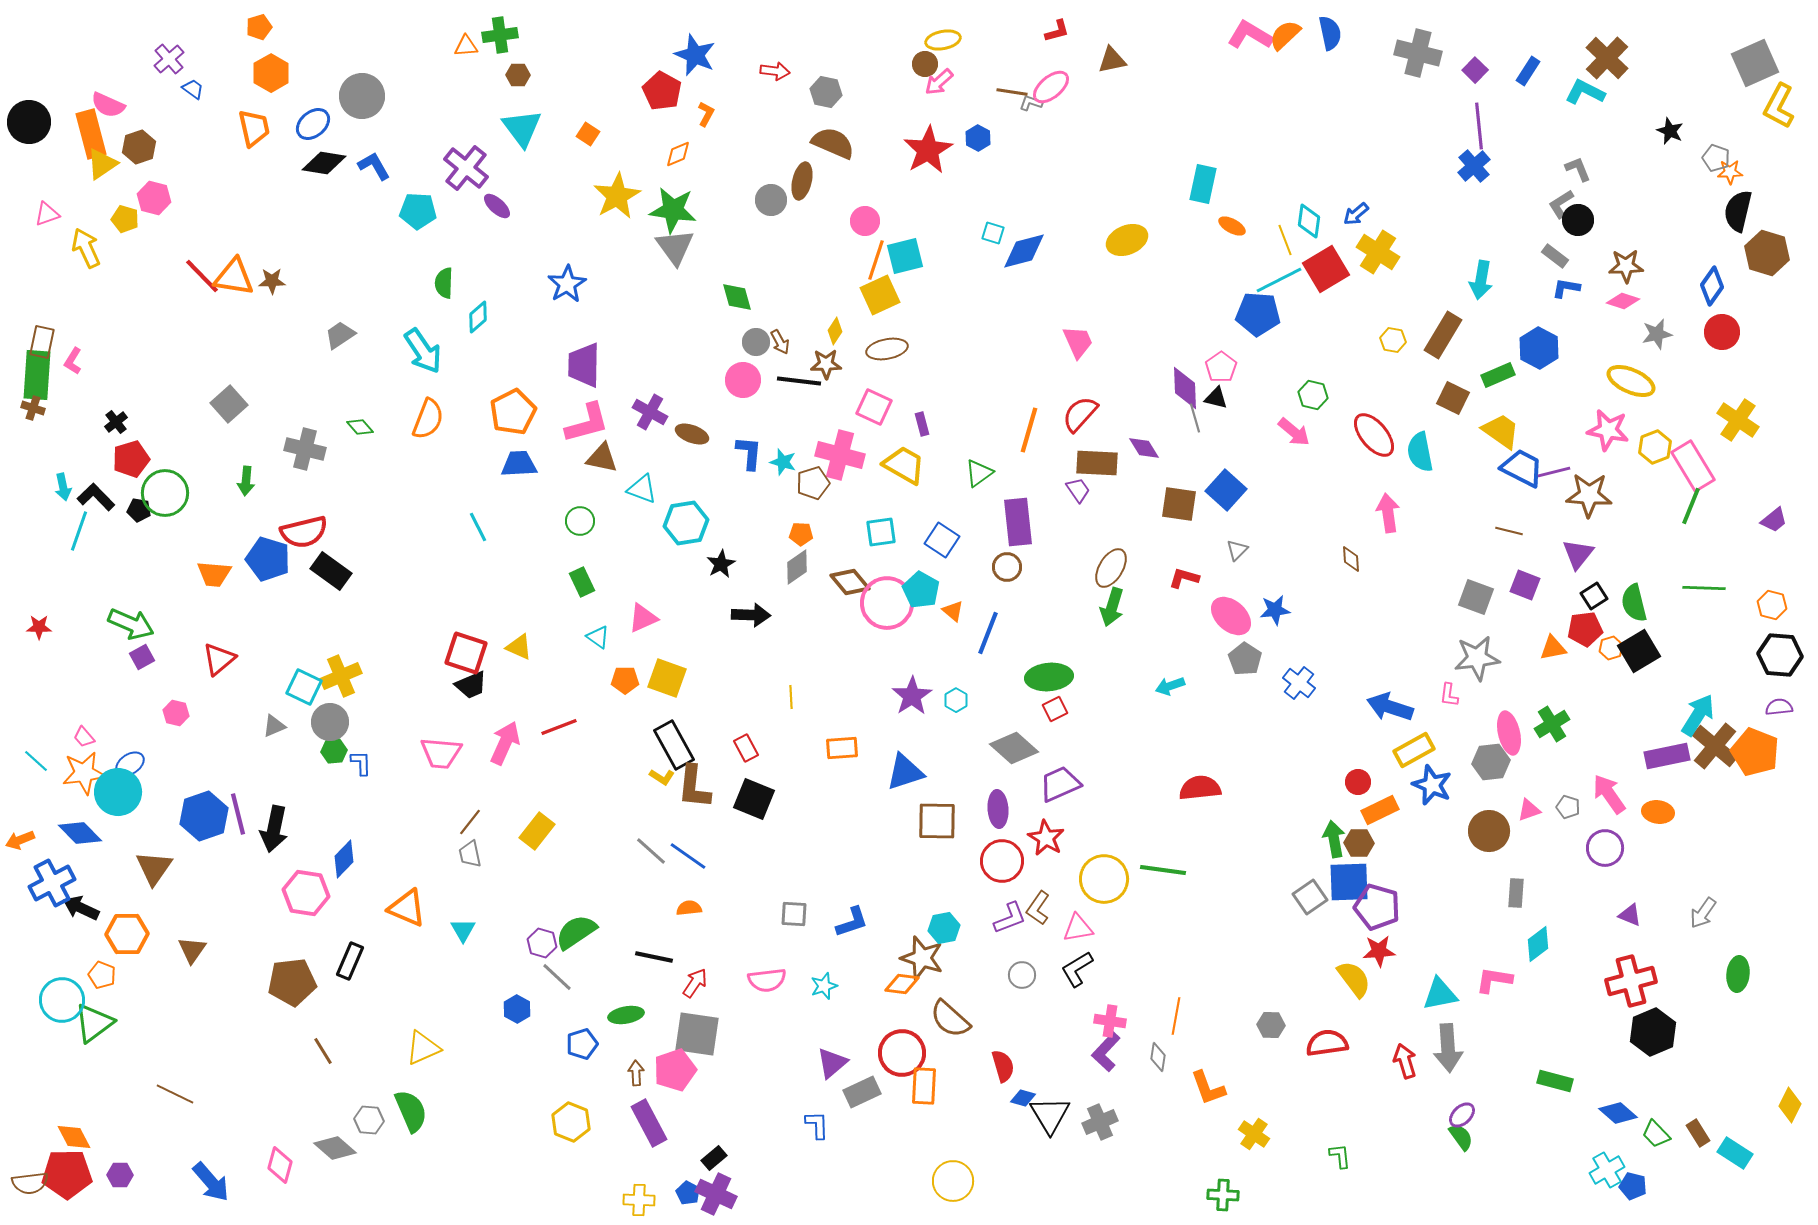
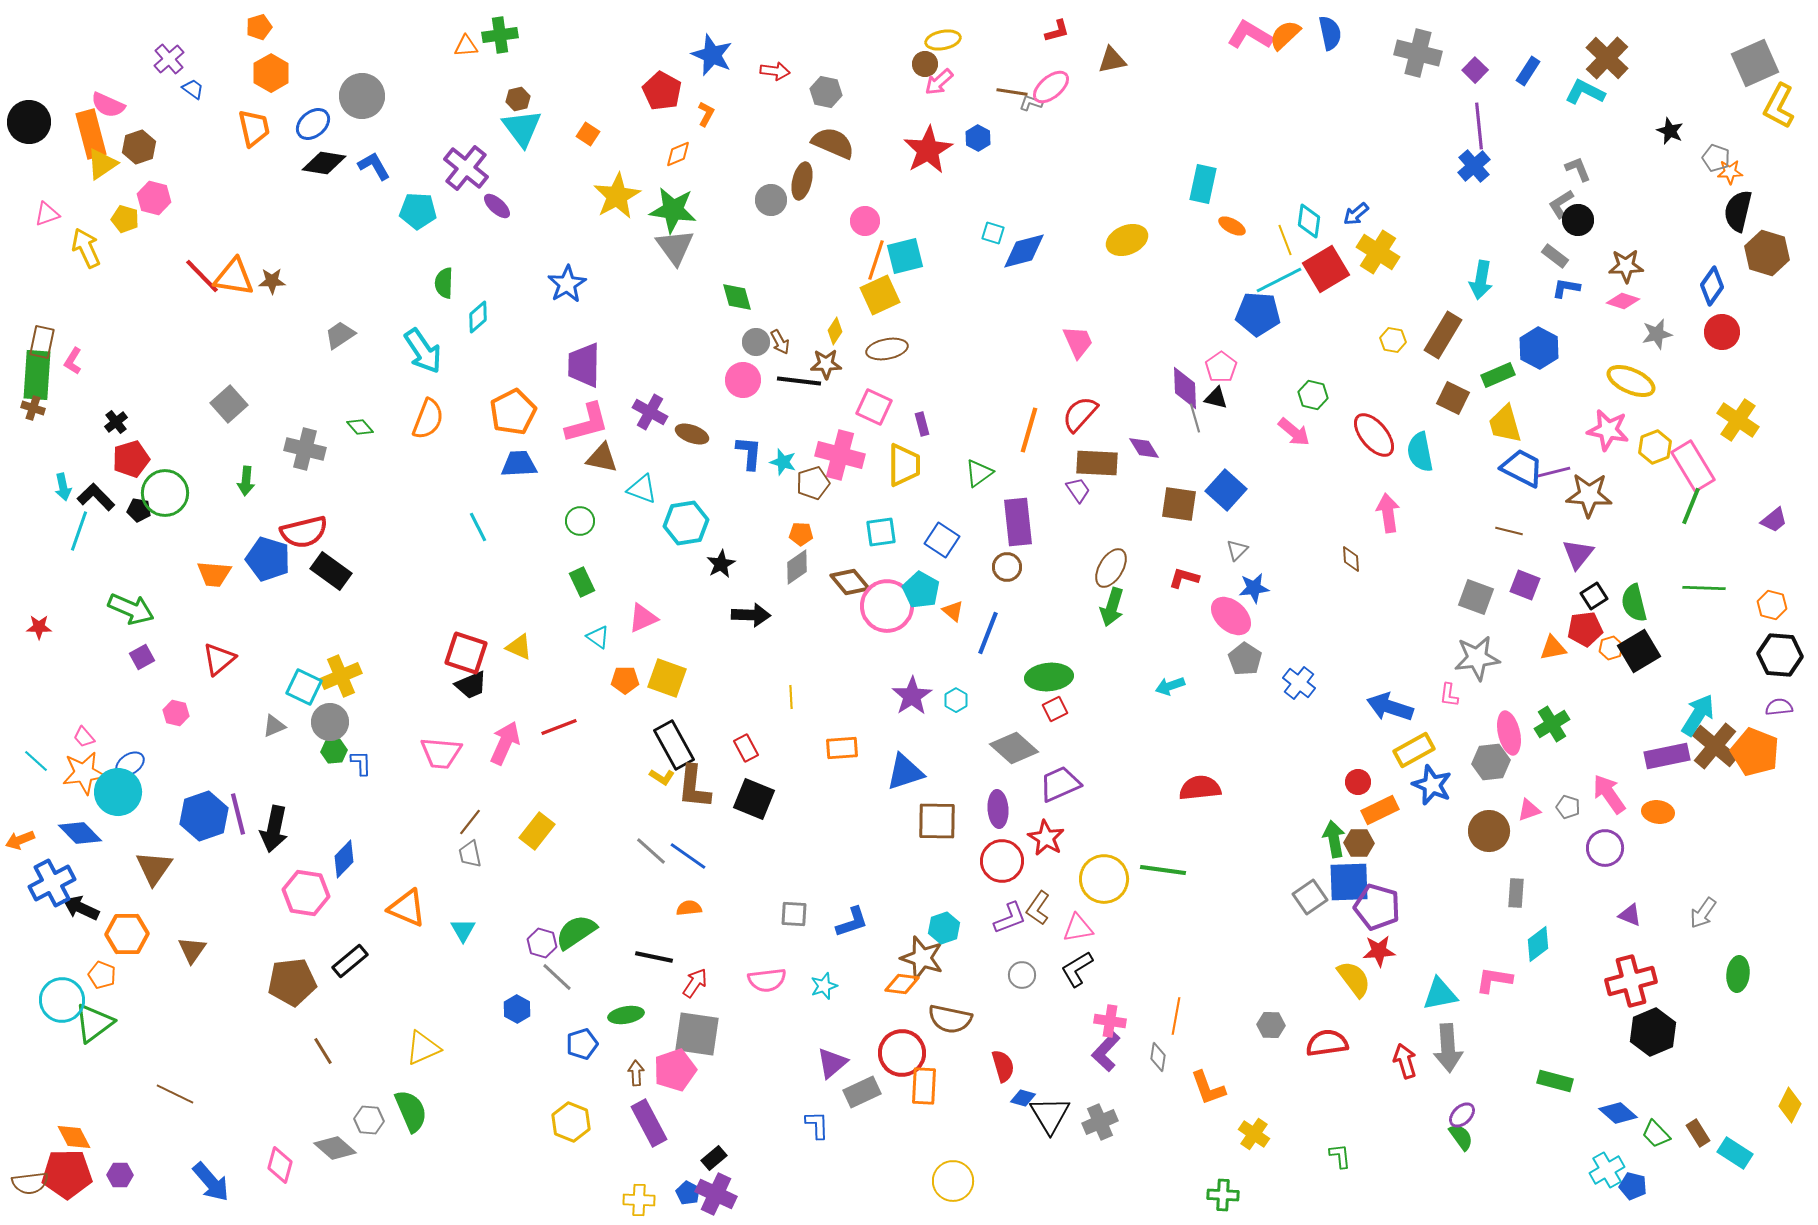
blue star at (695, 55): moved 17 px right
brown hexagon at (518, 75): moved 24 px down; rotated 15 degrees counterclockwise
yellow trapezoid at (1501, 431): moved 4 px right, 7 px up; rotated 141 degrees counterclockwise
yellow trapezoid at (904, 465): rotated 60 degrees clockwise
pink circle at (887, 603): moved 3 px down
blue star at (1275, 610): moved 21 px left, 22 px up
green arrow at (131, 624): moved 15 px up
cyan hexagon at (944, 928): rotated 8 degrees counterclockwise
black rectangle at (350, 961): rotated 27 degrees clockwise
brown semicircle at (950, 1019): rotated 30 degrees counterclockwise
